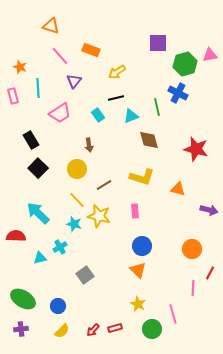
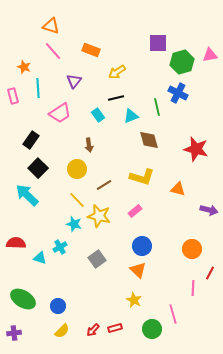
pink line at (60, 56): moved 7 px left, 5 px up
green hexagon at (185, 64): moved 3 px left, 2 px up
orange star at (20, 67): moved 4 px right
black rectangle at (31, 140): rotated 66 degrees clockwise
pink rectangle at (135, 211): rotated 56 degrees clockwise
cyan arrow at (38, 213): moved 11 px left, 18 px up
red semicircle at (16, 236): moved 7 px down
cyan triangle at (40, 258): rotated 32 degrees clockwise
gray square at (85, 275): moved 12 px right, 16 px up
yellow star at (138, 304): moved 4 px left, 4 px up
purple cross at (21, 329): moved 7 px left, 4 px down
